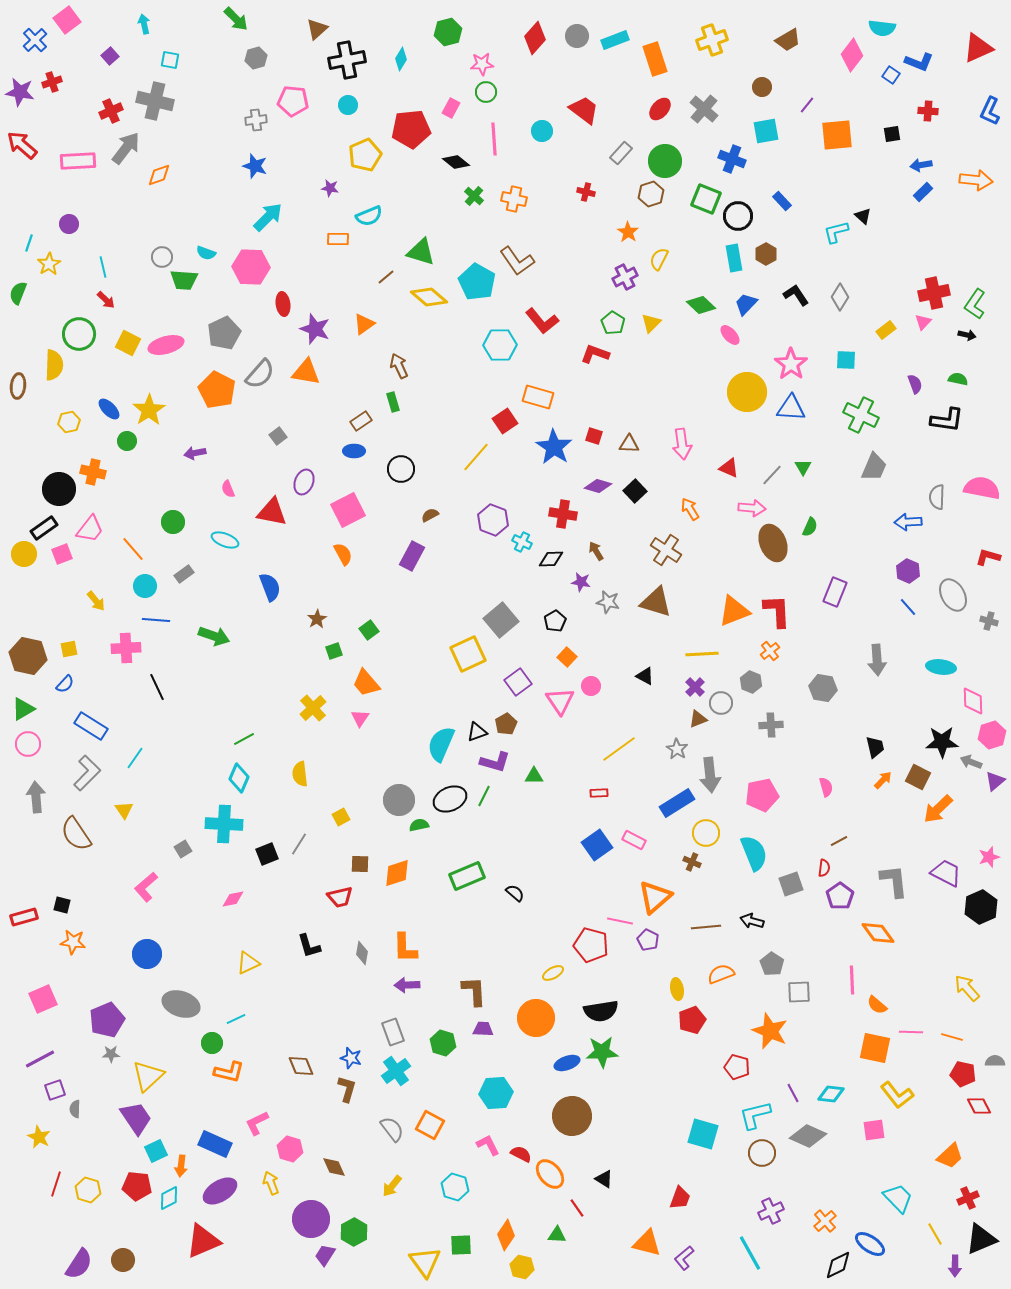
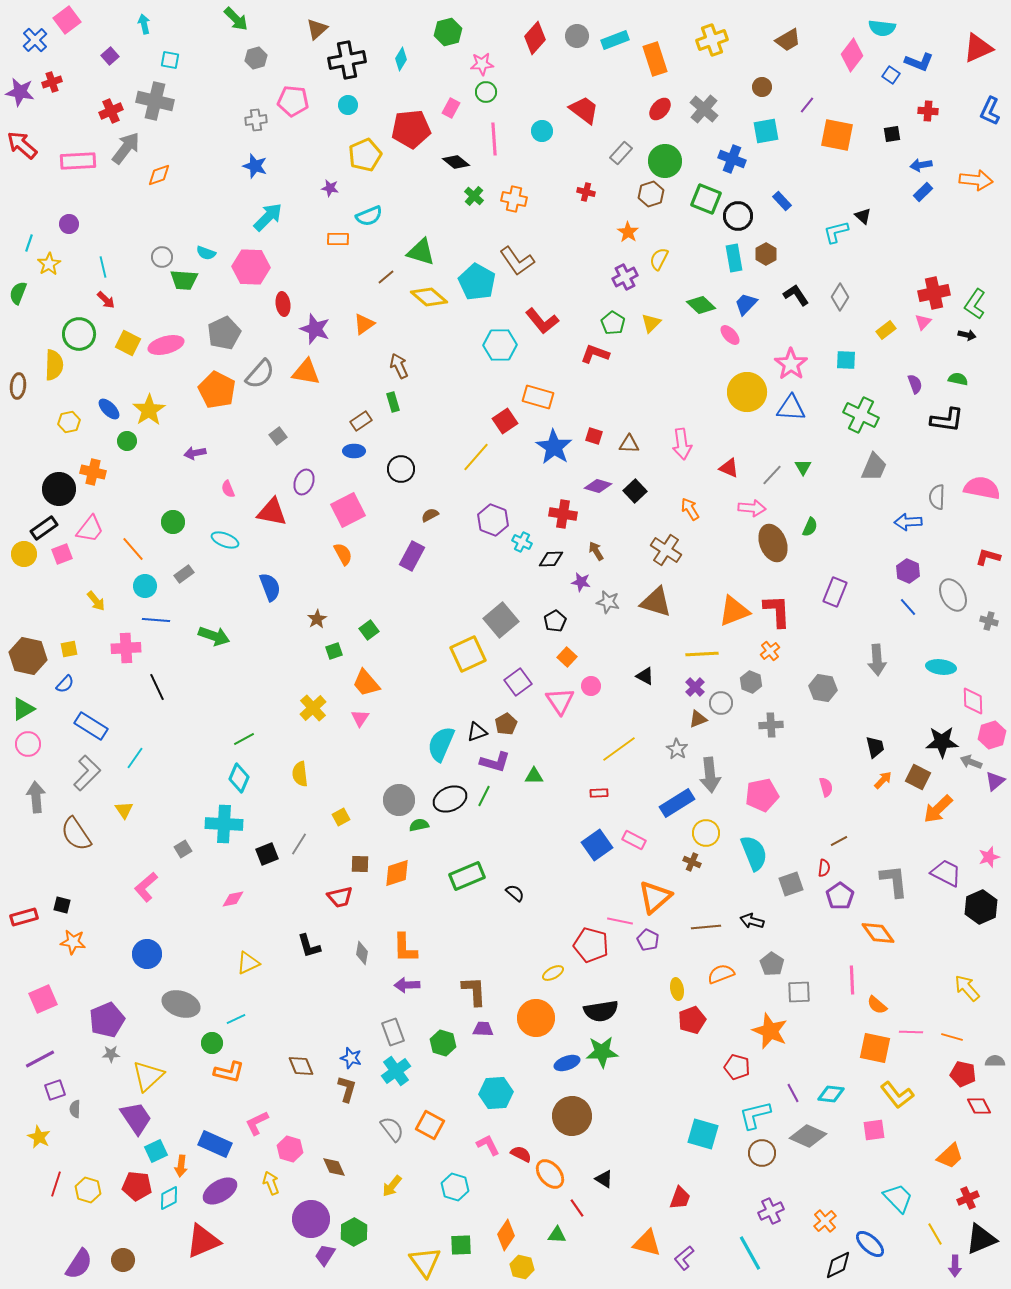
orange square at (837, 135): rotated 16 degrees clockwise
blue ellipse at (870, 1244): rotated 8 degrees clockwise
